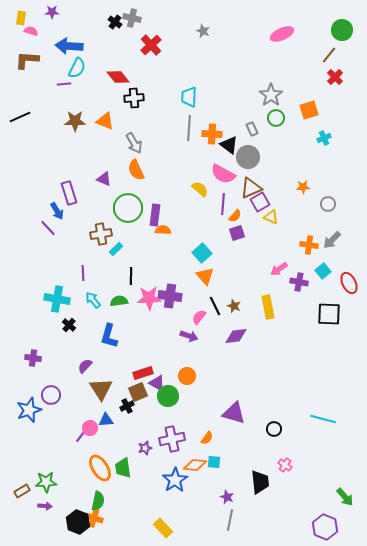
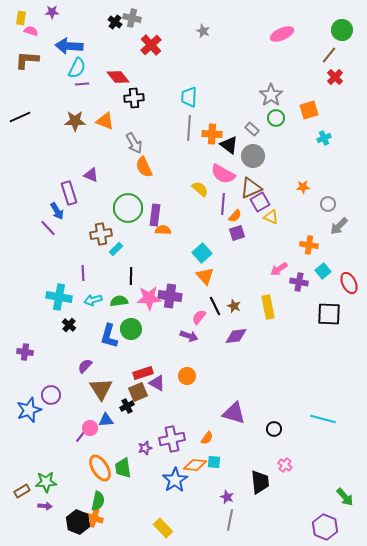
purple line at (64, 84): moved 18 px right
gray rectangle at (252, 129): rotated 24 degrees counterclockwise
gray circle at (248, 157): moved 5 px right, 1 px up
orange semicircle at (136, 170): moved 8 px right, 3 px up
purple triangle at (104, 179): moved 13 px left, 4 px up
gray arrow at (332, 240): moved 7 px right, 14 px up
cyan cross at (57, 299): moved 2 px right, 2 px up
cyan arrow at (93, 300): rotated 66 degrees counterclockwise
purple cross at (33, 358): moved 8 px left, 6 px up
green circle at (168, 396): moved 37 px left, 67 px up
